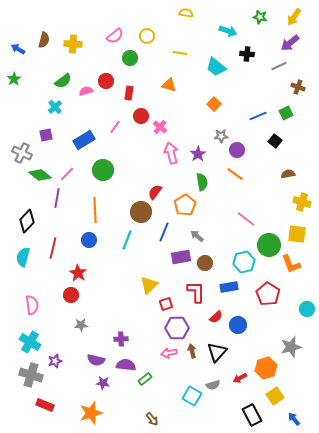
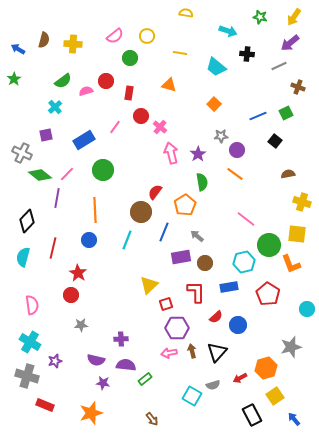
gray cross at (31, 375): moved 4 px left, 1 px down
